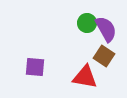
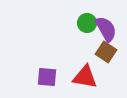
brown square: moved 2 px right, 4 px up
purple square: moved 12 px right, 10 px down
